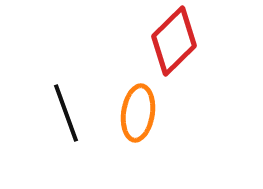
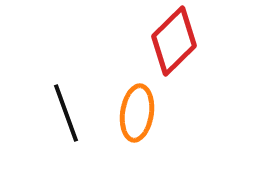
orange ellipse: moved 1 px left
